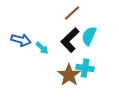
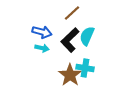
cyan semicircle: moved 2 px left
blue arrow: moved 21 px right, 8 px up
cyan arrow: rotated 32 degrees counterclockwise
brown star: moved 1 px right
